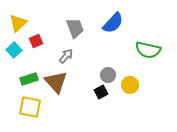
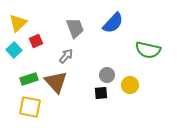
gray circle: moved 1 px left
black square: moved 1 px down; rotated 24 degrees clockwise
